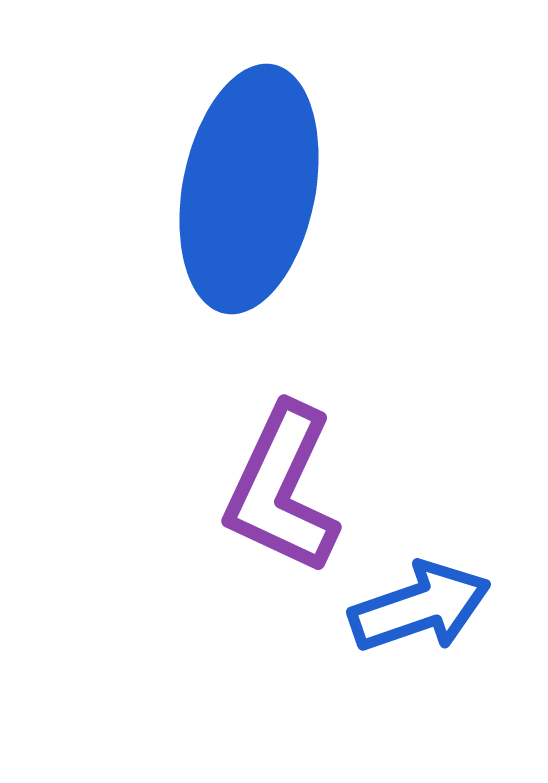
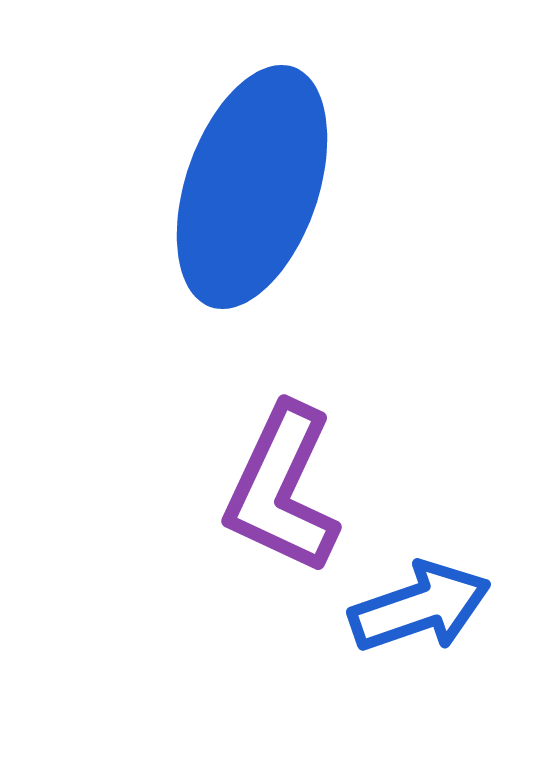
blue ellipse: moved 3 px right, 2 px up; rotated 8 degrees clockwise
